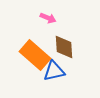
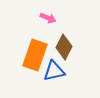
brown diamond: rotated 30 degrees clockwise
orange rectangle: rotated 68 degrees clockwise
